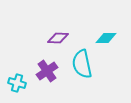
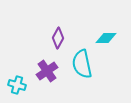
purple diamond: rotated 65 degrees counterclockwise
cyan cross: moved 2 px down
